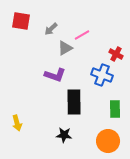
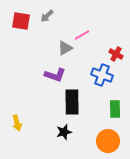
gray arrow: moved 4 px left, 13 px up
black rectangle: moved 2 px left
black star: moved 3 px up; rotated 21 degrees counterclockwise
